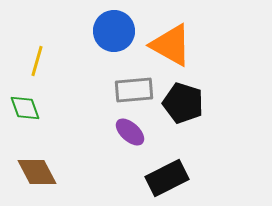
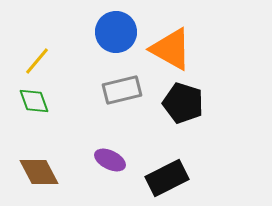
blue circle: moved 2 px right, 1 px down
orange triangle: moved 4 px down
yellow line: rotated 24 degrees clockwise
gray rectangle: moved 12 px left; rotated 9 degrees counterclockwise
green diamond: moved 9 px right, 7 px up
purple ellipse: moved 20 px left, 28 px down; rotated 16 degrees counterclockwise
brown diamond: moved 2 px right
